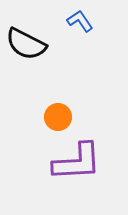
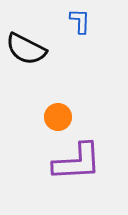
blue L-shape: rotated 36 degrees clockwise
black semicircle: moved 5 px down
